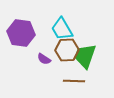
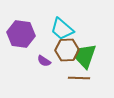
cyan trapezoid: rotated 20 degrees counterclockwise
purple hexagon: moved 1 px down
purple semicircle: moved 2 px down
brown line: moved 5 px right, 3 px up
